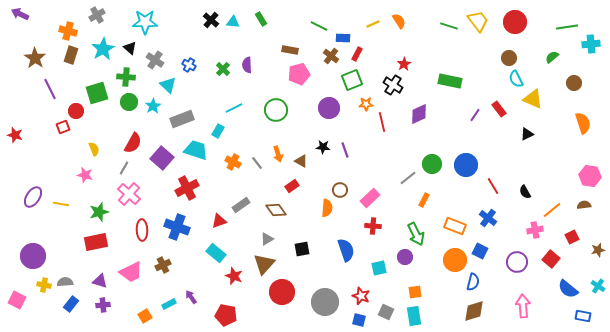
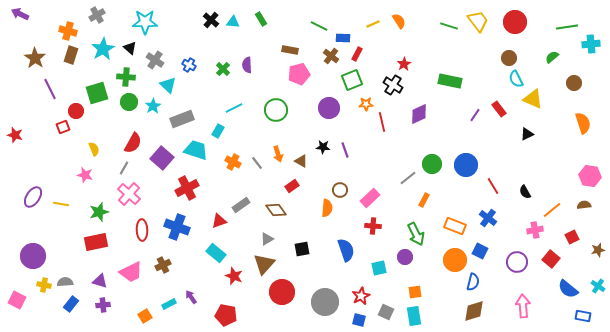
red star at (361, 296): rotated 24 degrees clockwise
